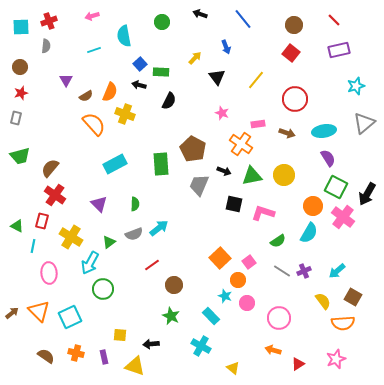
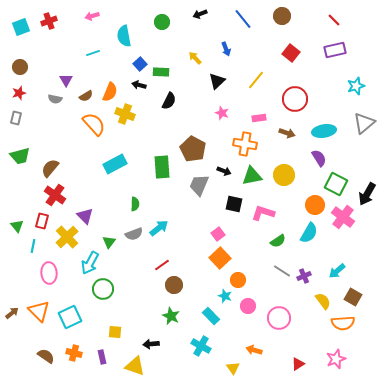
black arrow at (200, 14): rotated 40 degrees counterclockwise
brown circle at (294, 25): moved 12 px left, 9 px up
cyan square at (21, 27): rotated 18 degrees counterclockwise
gray semicircle at (46, 46): moved 9 px right, 53 px down; rotated 96 degrees clockwise
blue arrow at (226, 47): moved 2 px down
cyan line at (94, 50): moved 1 px left, 3 px down
purple rectangle at (339, 50): moved 4 px left
yellow arrow at (195, 58): rotated 88 degrees counterclockwise
black triangle at (217, 77): moved 4 px down; rotated 24 degrees clockwise
red star at (21, 93): moved 2 px left
pink rectangle at (258, 124): moved 1 px right, 6 px up
orange cross at (241, 144): moved 4 px right; rotated 25 degrees counterclockwise
purple semicircle at (328, 158): moved 9 px left
green rectangle at (161, 164): moved 1 px right, 3 px down
green square at (336, 187): moved 3 px up
purple triangle at (99, 204): moved 14 px left, 12 px down
orange circle at (313, 206): moved 2 px right, 1 px up
green triangle at (17, 226): rotated 24 degrees clockwise
yellow cross at (71, 237): moved 4 px left; rotated 15 degrees clockwise
green triangle at (109, 242): rotated 16 degrees counterclockwise
pink square at (249, 262): moved 31 px left, 28 px up
red line at (152, 265): moved 10 px right
purple cross at (304, 271): moved 5 px down
pink circle at (247, 303): moved 1 px right, 3 px down
yellow square at (120, 335): moved 5 px left, 3 px up
orange arrow at (273, 350): moved 19 px left
orange cross at (76, 353): moved 2 px left
purple rectangle at (104, 357): moved 2 px left
yellow triangle at (233, 368): rotated 16 degrees clockwise
